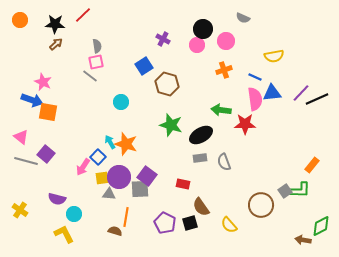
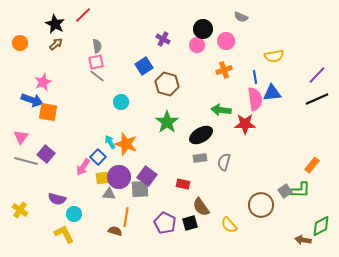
gray semicircle at (243, 18): moved 2 px left, 1 px up
orange circle at (20, 20): moved 23 px down
black star at (55, 24): rotated 24 degrees clockwise
gray line at (90, 76): moved 7 px right
blue line at (255, 77): rotated 56 degrees clockwise
pink star at (43, 82): rotated 24 degrees clockwise
purple line at (301, 93): moved 16 px right, 18 px up
green star at (171, 125): moved 4 px left, 3 px up; rotated 20 degrees clockwise
pink triangle at (21, 137): rotated 28 degrees clockwise
gray semicircle at (224, 162): rotated 36 degrees clockwise
